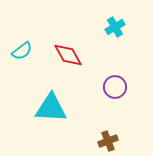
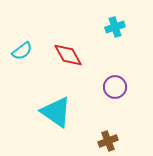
cyan cross: rotated 12 degrees clockwise
cyan triangle: moved 5 px right, 4 px down; rotated 32 degrees clockwise
